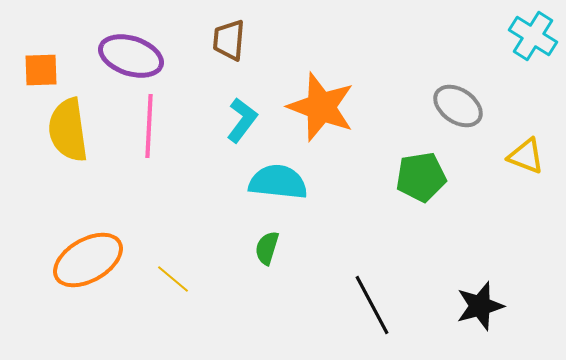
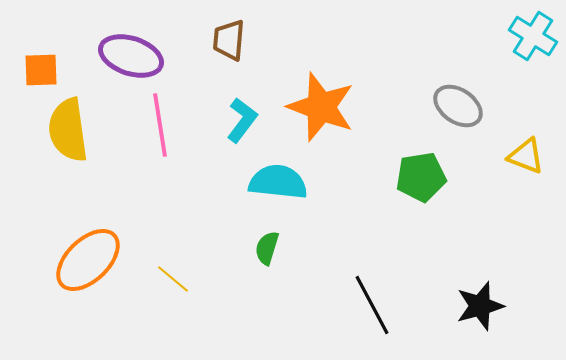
pink line: moved 11 px right, 1 px up; rotated 12 degrees counterclockwise
orange ellipse: rotated 14 degrees counterclockwise
